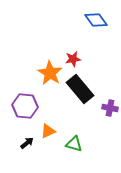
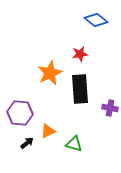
blue diamond: rotated 15 degrees counterclockwise
red star: moved 7 px right, 5 px up
orange star: rotated 15 degrees clockwise
black rectangle: rotated 36 degrees clockwise
purple hexagon: moved 5 px left, 7 px down
